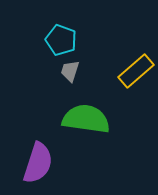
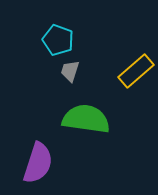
cyan pentagon: moved 3 px left
